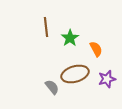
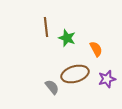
green star: moved 3 px left; rotated 18 degrees counterclockwise
